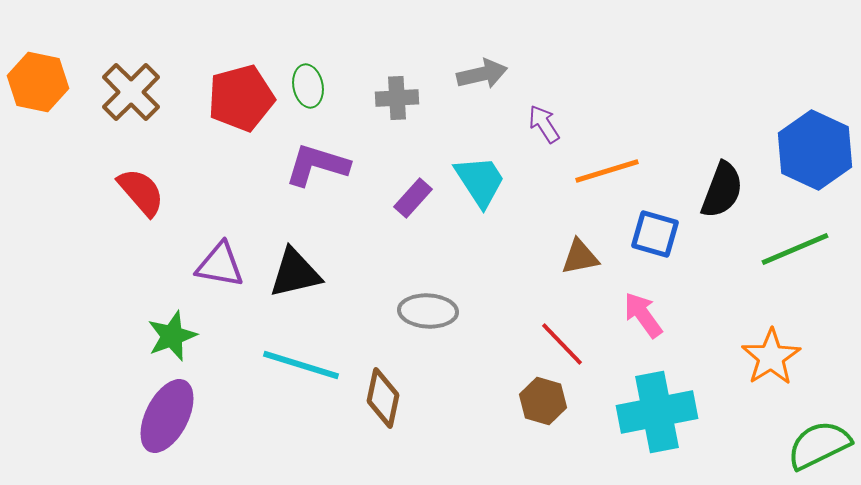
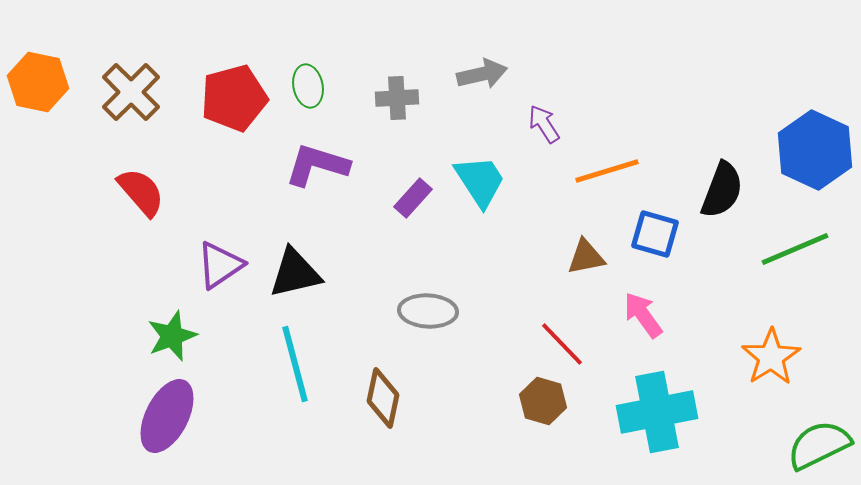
red pentagon: moved 7 px left
brown triangle: moved 6 px right
purple triangle: rotated 44 degrees counterclockwise
cyan line: moved 6 px left, 1 px up; rotated 58 degrees clockwise
